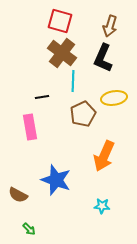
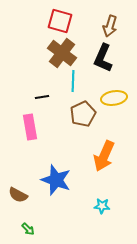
green arrow: moved 1 px left
